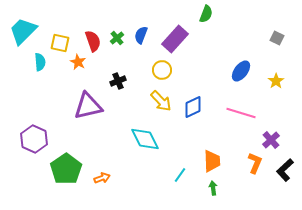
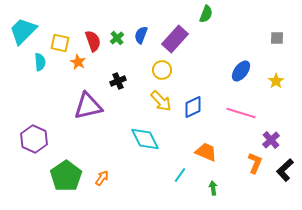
gray square: rotated 24 degrees counterclockwise
orange trapezoid: moved 6 px left, 9 px up; rotated 65 degrees counterclockwise
green pentagon: moved 7 px down
orange arrow: rotated 35 degrees counterclockwise
